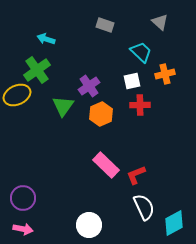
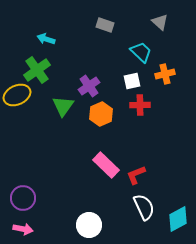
cyan diamond: moved 4 px right, 4 px up
